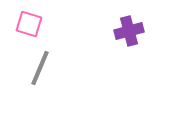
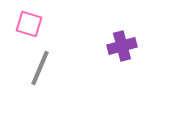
purple cross: moved 7 px left, 15 px down
